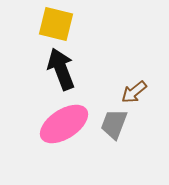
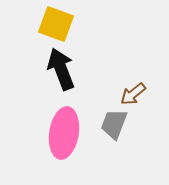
yellow square: rotated 6 degrees clockwise
brown arrow: moved 1 px left, 2 px down
pink ellipse: moved 9 px down; rotated 48 degrees counterclockwise
